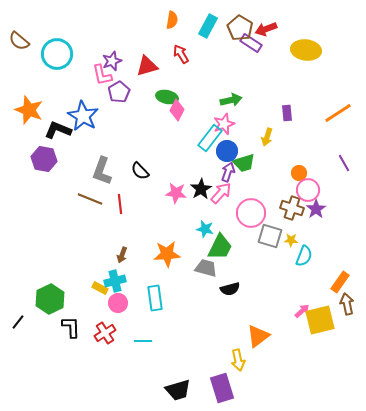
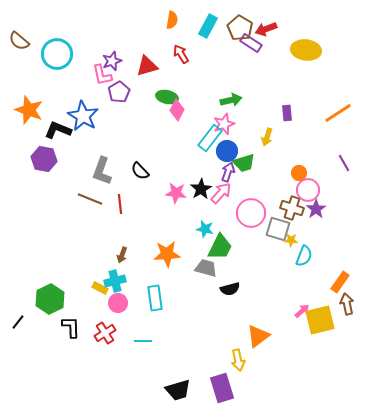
gray square at (270, 236): moved 8 px right, 7 px up
